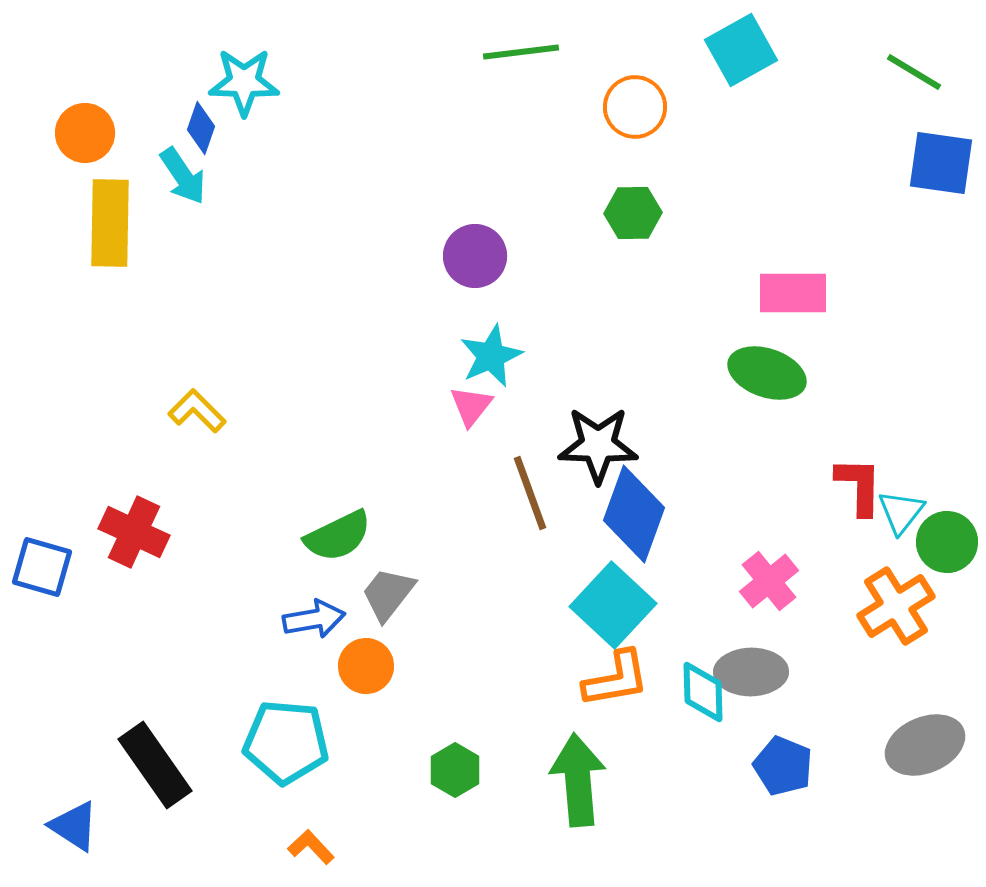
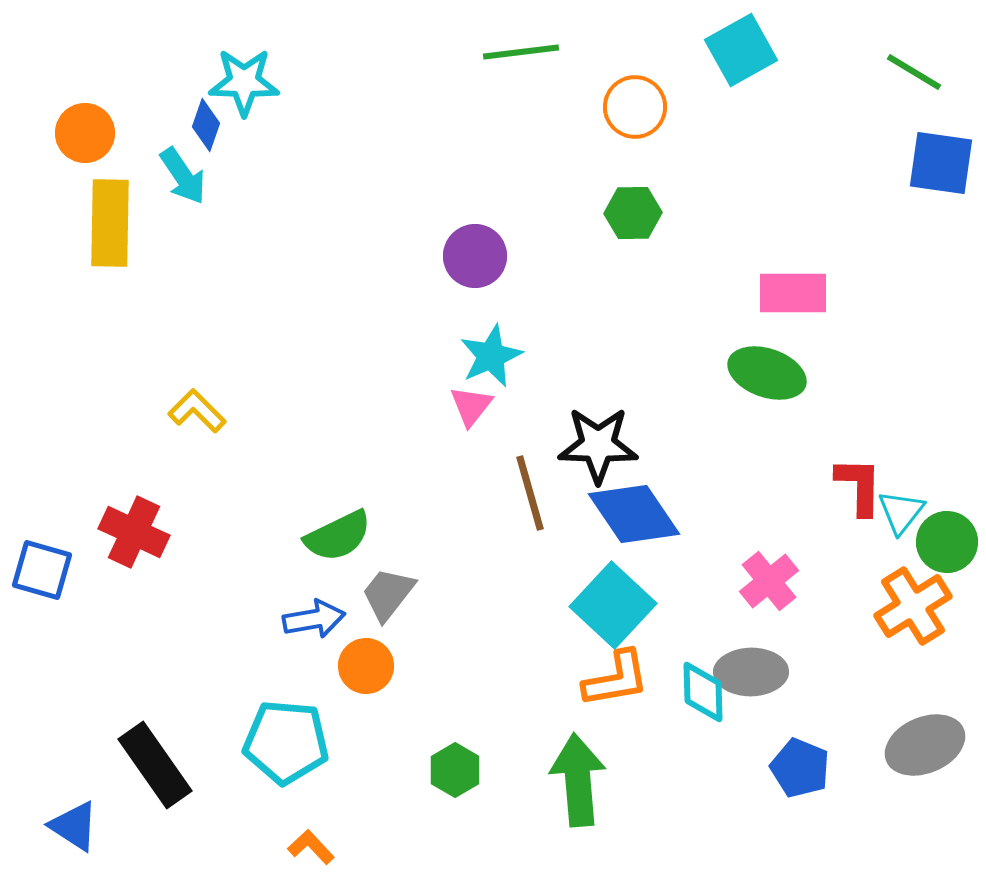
blue diamond at (201, 128): moved 5 px right, 3 px up
brown line at (530, 493): rotated 4 degrees clockwise
blue diamond at (634, 514): rotated 54 degrees counterclockwise
blue square at (42, 567): moved 3 px down
orange cross at (896, 606): moved 17 px right
blue pentagon at (783, 766): moved 17 px right, 2 px down
